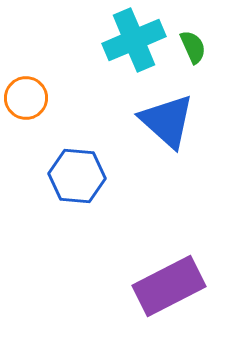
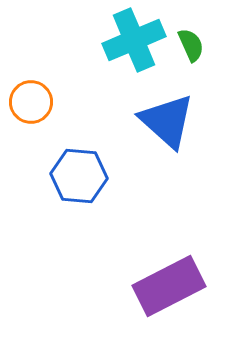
green semicircle: moved 2 px left, 2 px up
orange circle: moved 5 px right, 4 px down
blue hexagon: moved 2 px right
